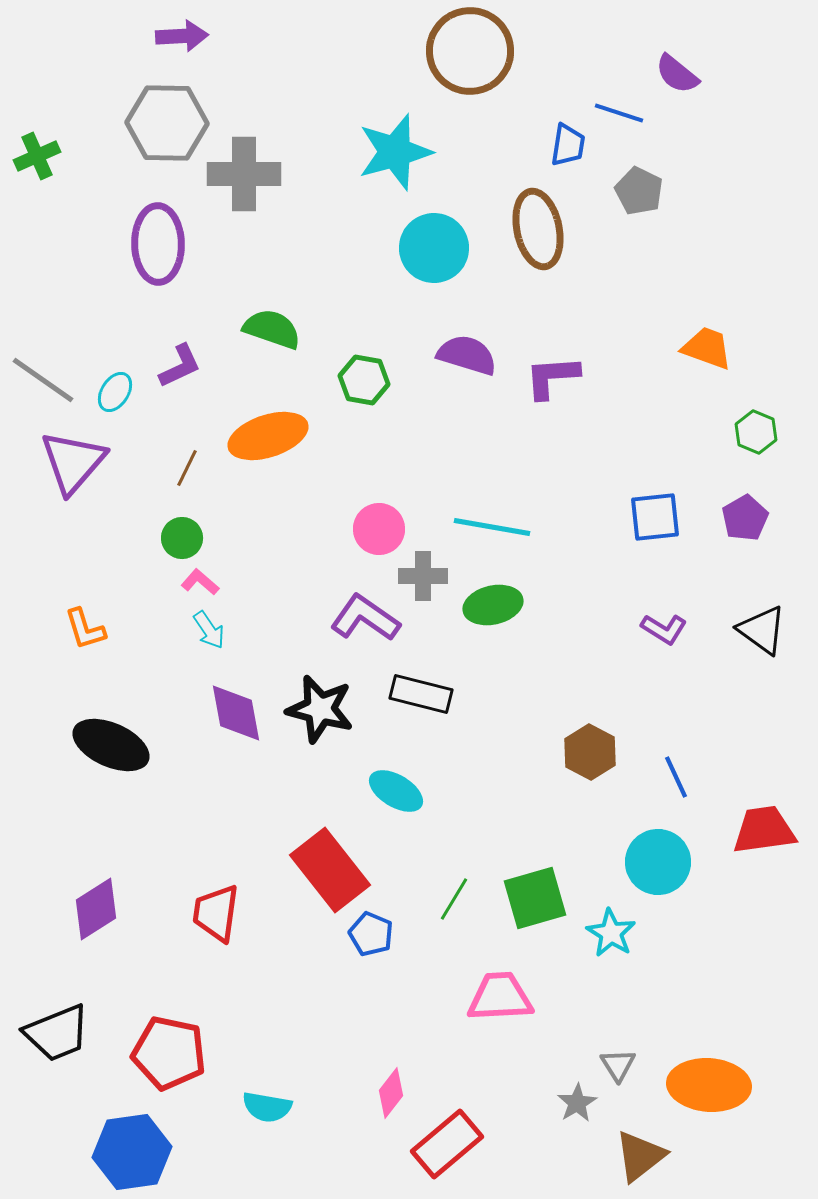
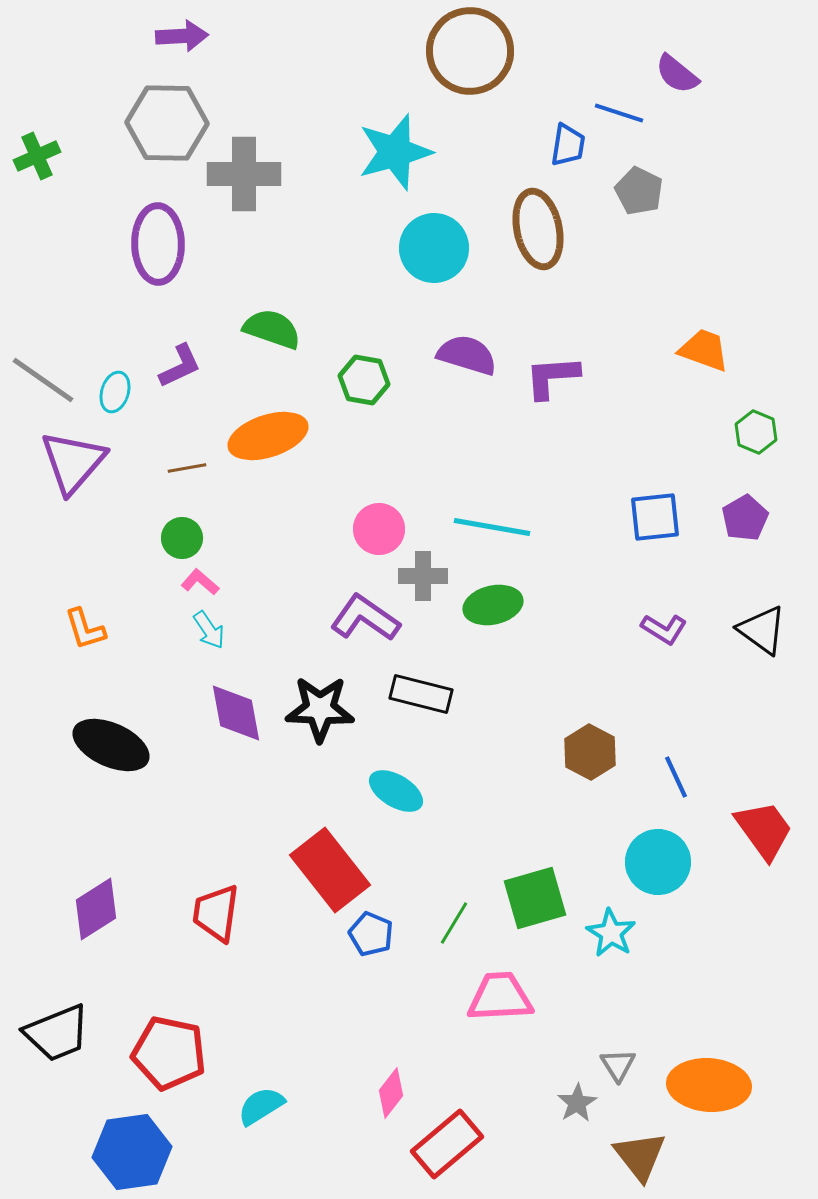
orange trapezoid at (707, 348): moved 3 px left, 2 px down
cyan ellipse at (115, 392): rotated 15 degrees counterclockwise
brown line at (187, 468): rotated 54 degrees clockwise
black star at (320, 709): rotated 12 degrees counterclockwise
red trapezoid at (764, 830): rotated 62 degrees clockwise
green line at (454, 899): moved 24 px down
cyan semicircle at (267, 1107): moved 6 px left, 1 px up; rotated 138 degrees clockwise
brown triangle at (640, 1156): rotated 30 degrees counterclockwise
